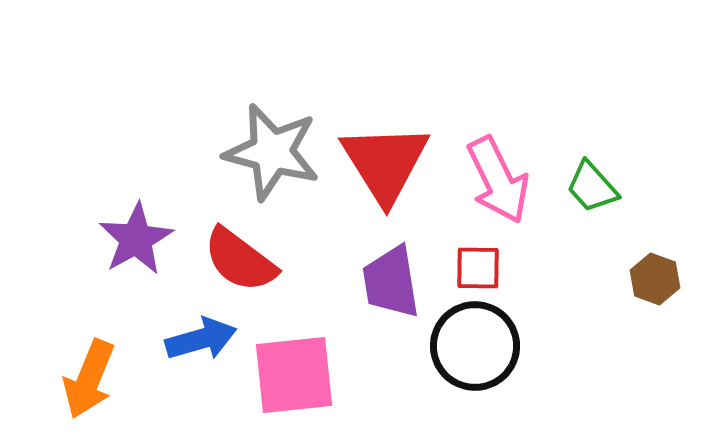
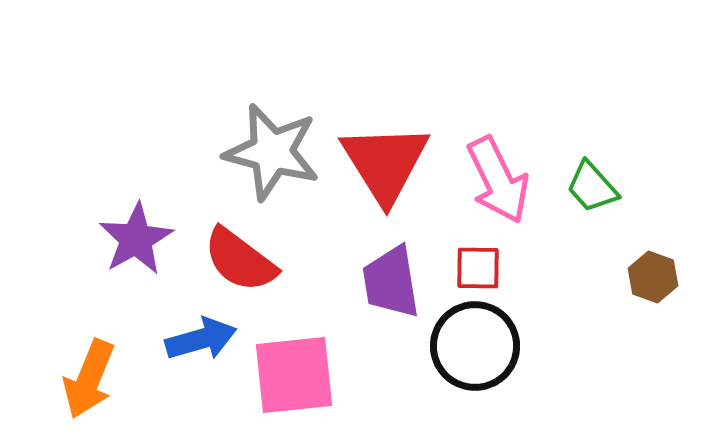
brown hexagon: moved 2 px left, 2 px up
